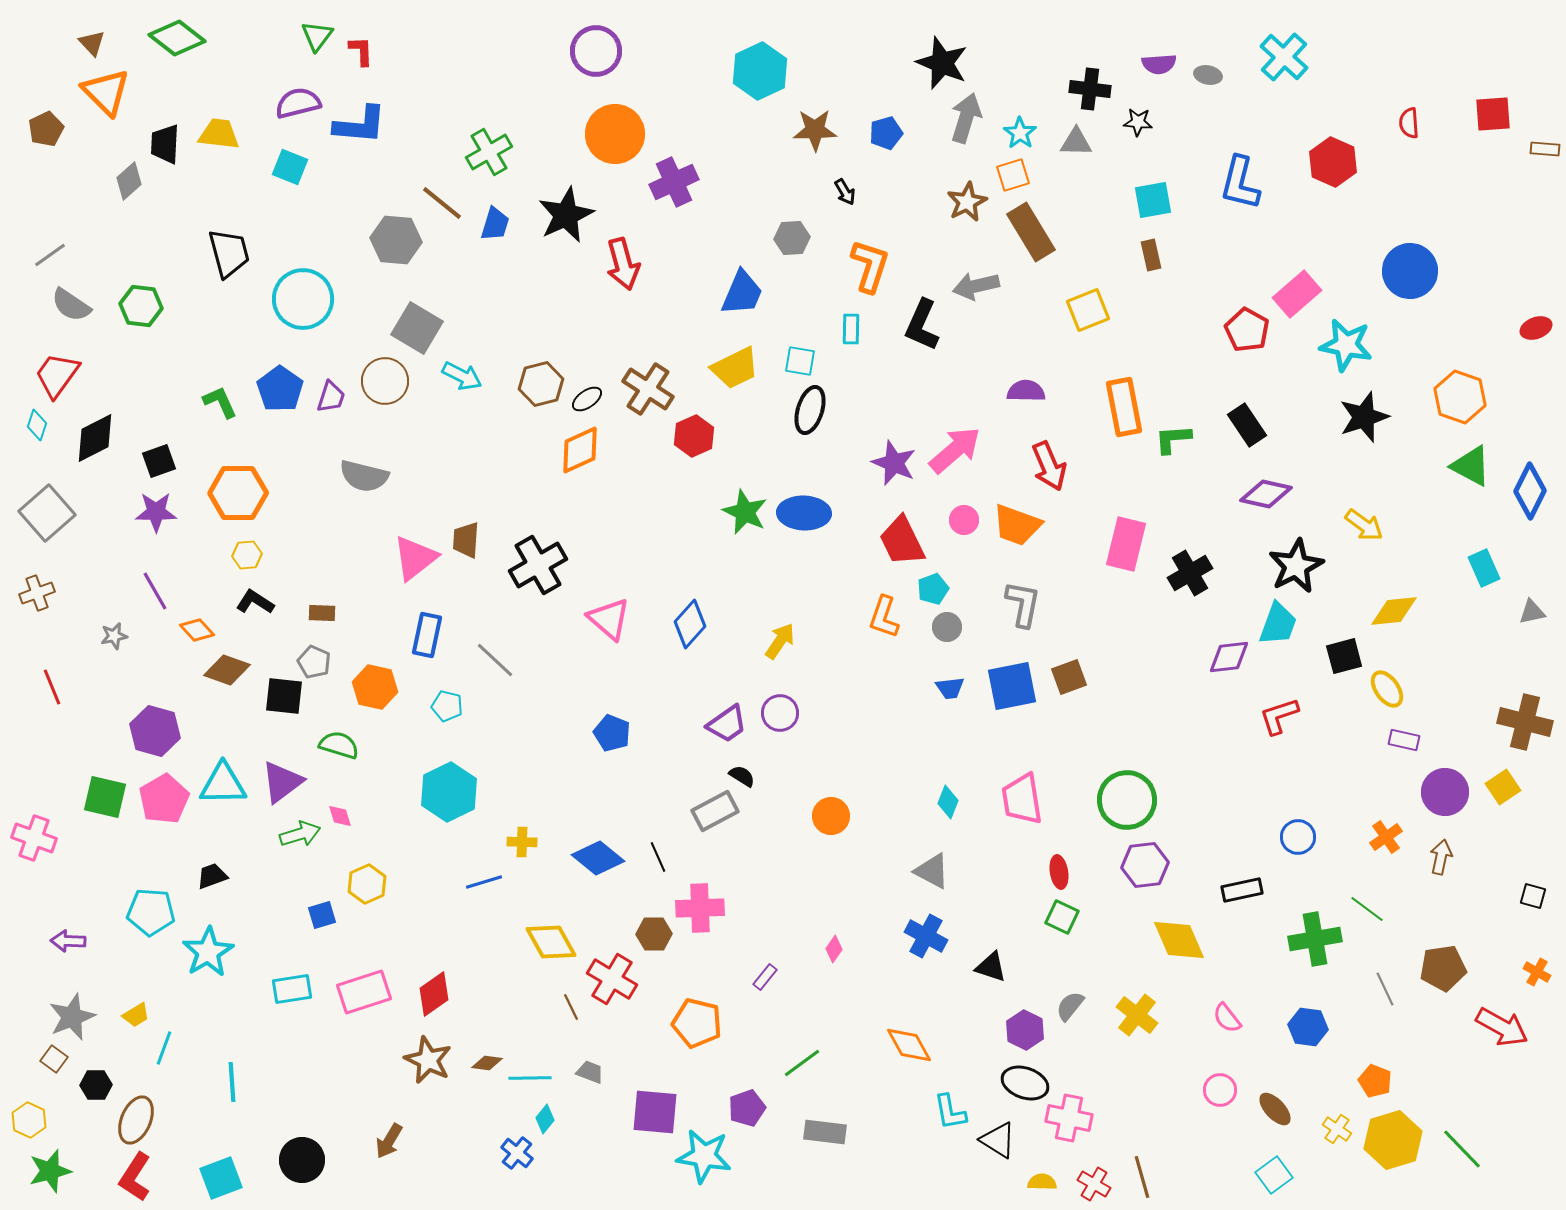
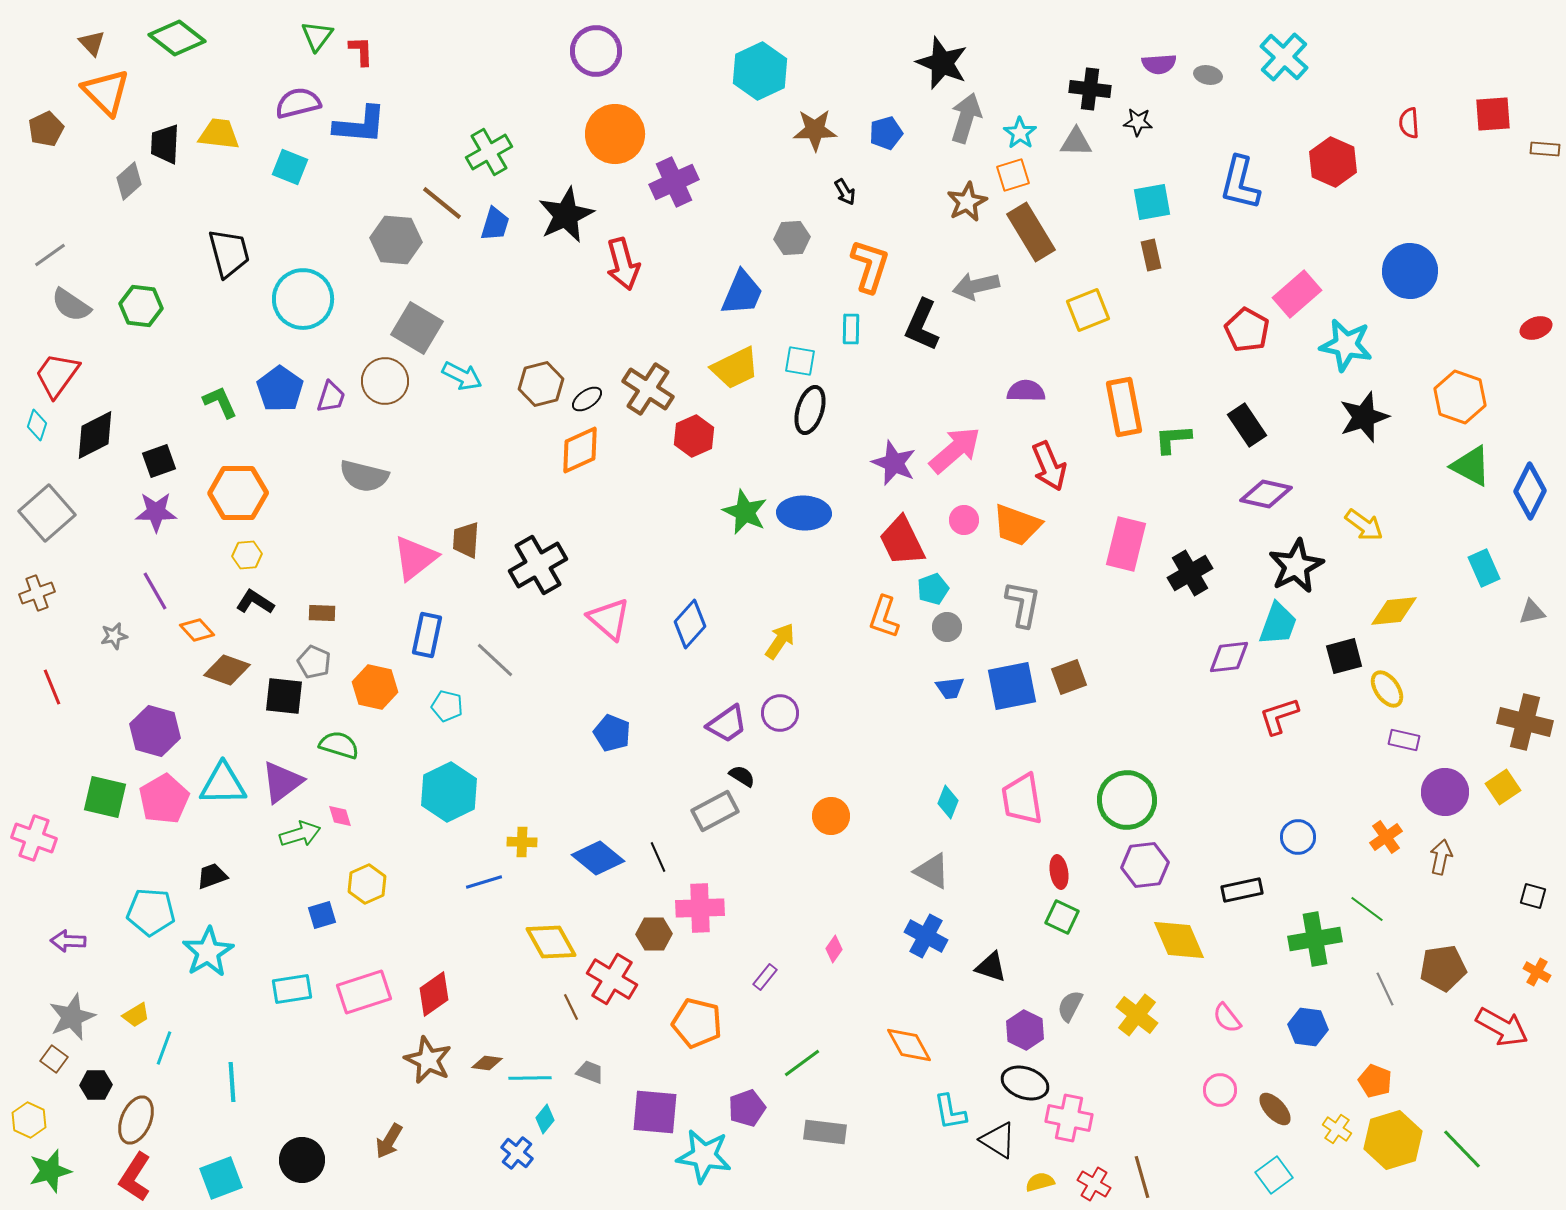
cyan square at (1153, 200): moved 1 px left, 2 px down
black diamond at (95, 438): moved 3 px up
gray semicircle at (1070, 1006): rotated 12 degrees counterclockwise
yellow semicircle at (1042, 1182): moved 2 px left; rotated 16 degrees counterclockwise
